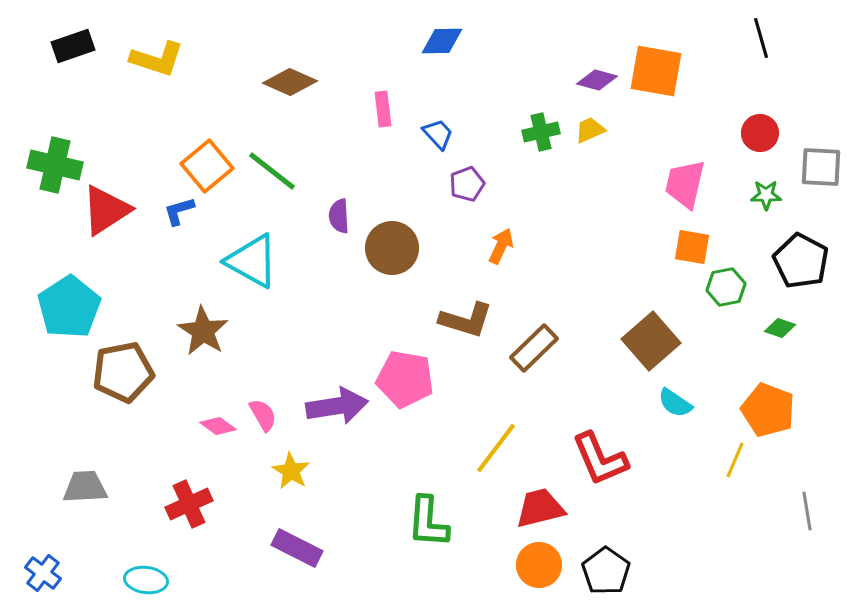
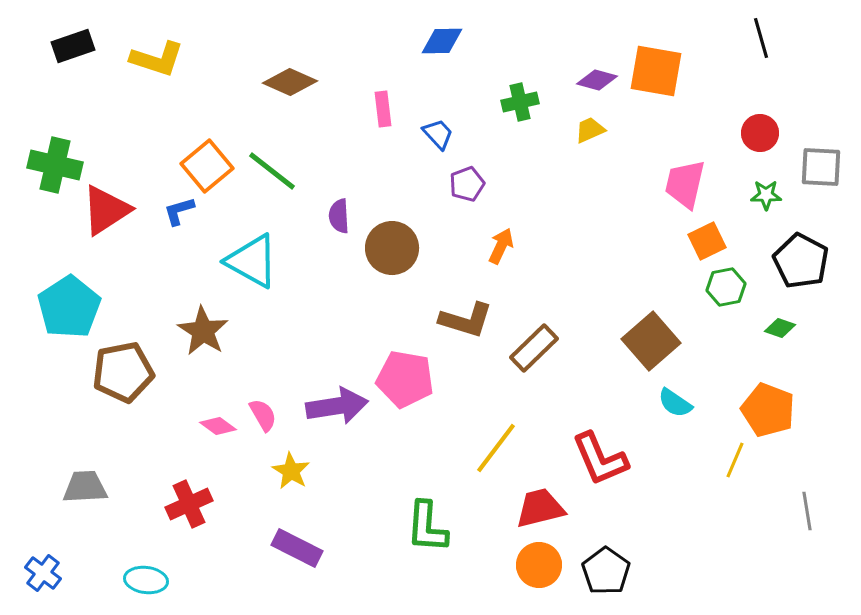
green cross at (541, 132): moved 21 px left, 30 px up
orange square at (692, 247): moved 15 px right, 6 px up; rotated 36 degrees counterclockwise
green L-shape at (428, 522): moved 1 px left, 5 px down
